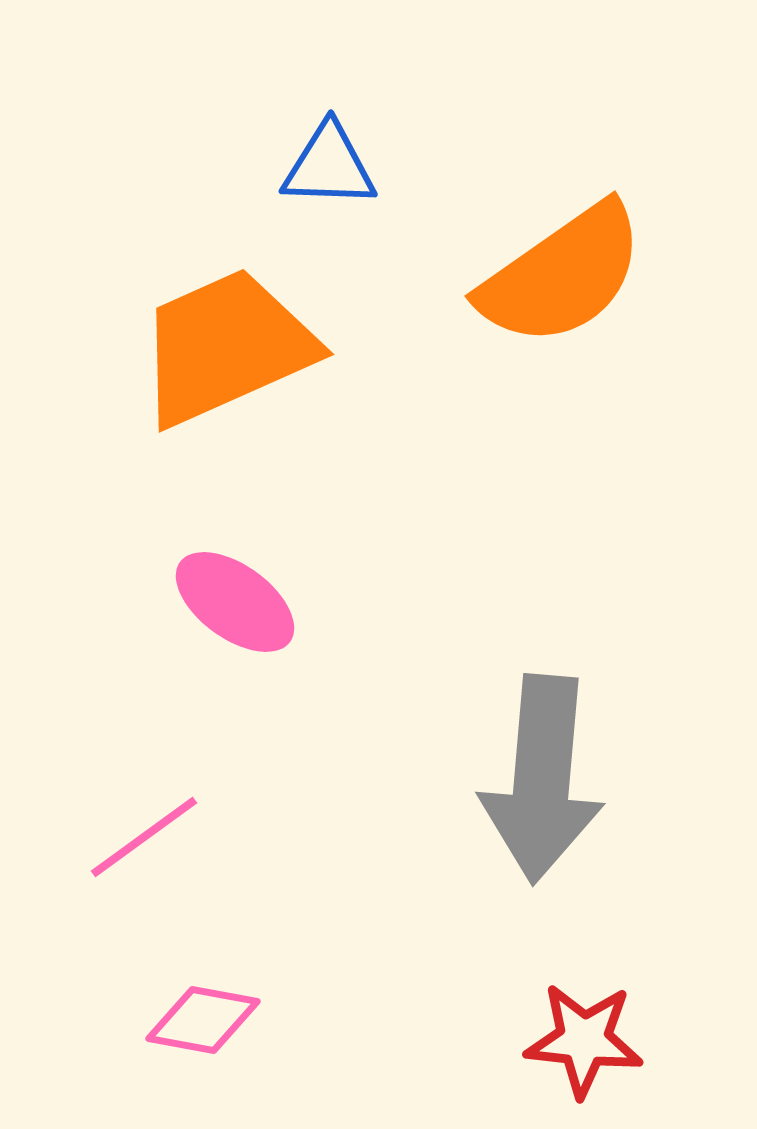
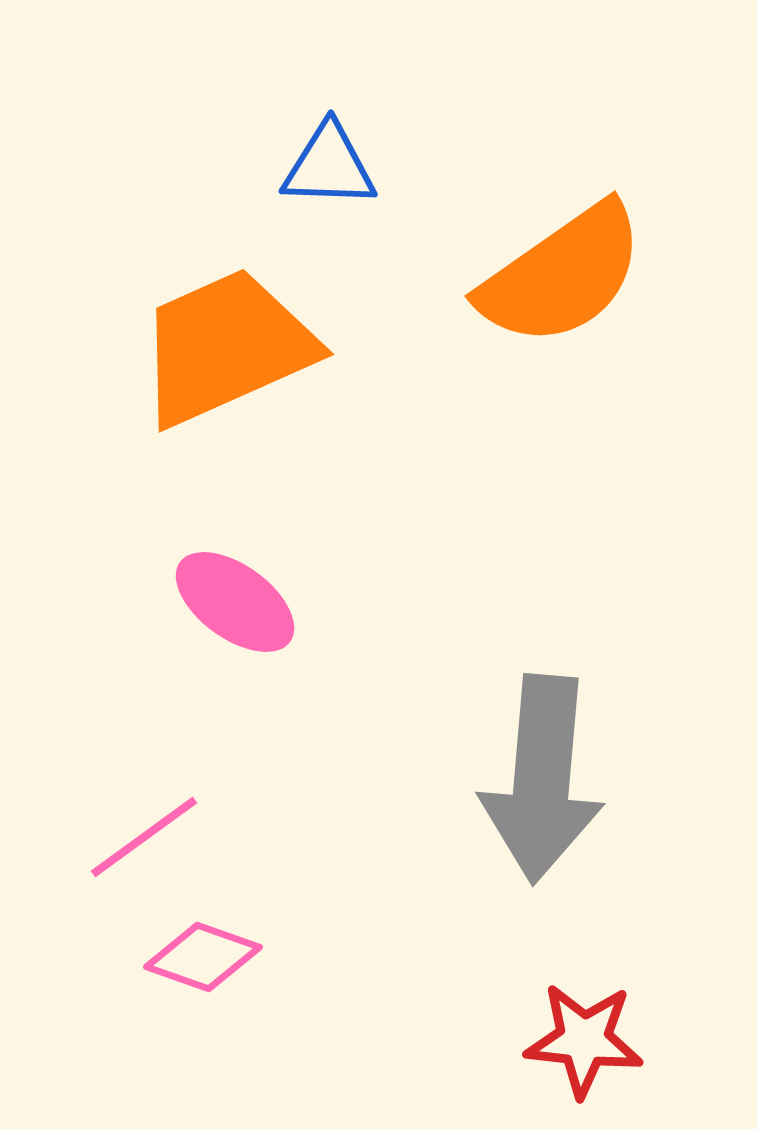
pink diamond: moved 63 px up; rotated 9 degrees clockwise
